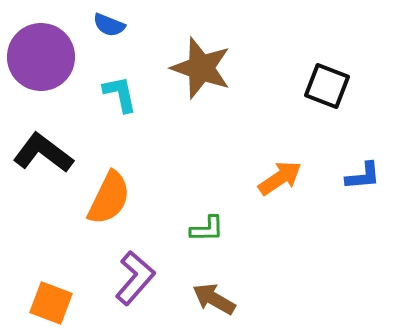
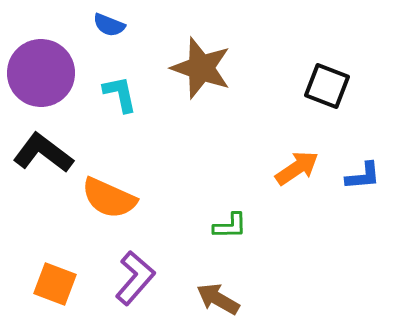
purple circle: moved 16 px down
orange arrow: moved 17 px right, 10 px up
orange semicircle: rotated 88 degrees clockwise
green L-shape: moved 23 px right, 3 px up
brown arrow: moved 4 px right
orange square: moved 4 px right, 19 px up
